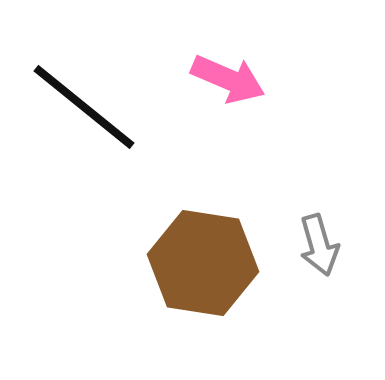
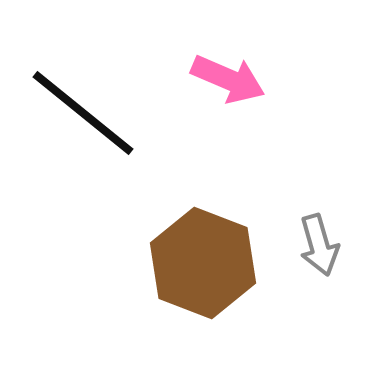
black line: moved 1 px left, 6 px down
brown hexagon: rotated 12 degrees clockwise
